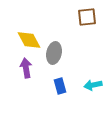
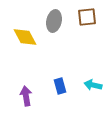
yellow diamond: moved 4 px left, 3 px up
gray ellipse: moved 32 px up
purple arrow: moved 28 px down
cyan arrow: rotated 24 degrees clockwise
